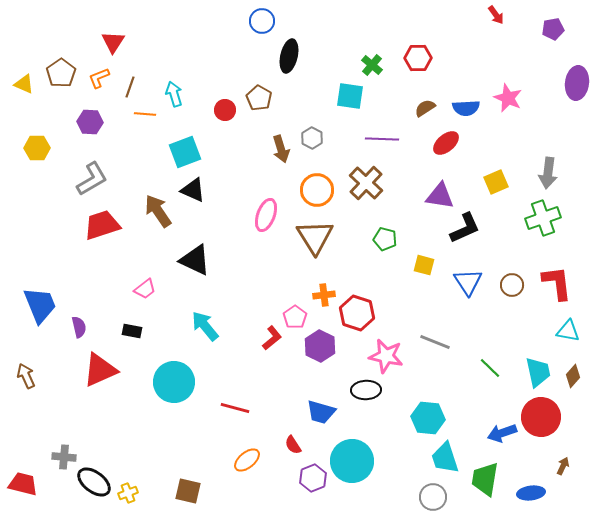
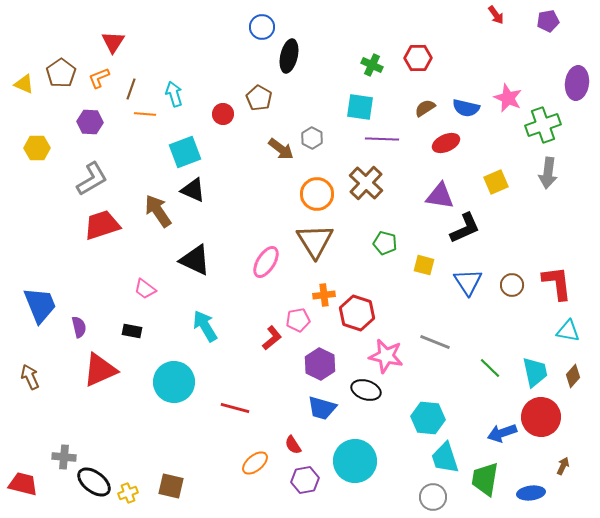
blue circle at (262, 21): moved 6 px down
purple pentagon at (553, 29): moved 5 px left, 8 px up
green cross at (372, 65): rotated 15 degrees counterclockwise
brown line at (130, 87): moved 1 px right, 2 px down
cyan square at (350, 96): moved 10 px right, 11 px down
blue semicircle at (466, 108): rotated 16 degrees clockwise
red circle at (225, 110): moved 2 px left, 4 px down
red ellipse at (446, 143): rotated 16 degrees clockwise
brown arrow at (281, 149): rotated 36 degrees counterclockwise
orange circle at (317, 190): moved 4 px down
pink ellipse at (266, 215): moved 47 px down; rotated 12 degrees clockwise
green cross at (543, 218): moved 93 px up
brown triangle at (315, 237): moved 4 px down
green pentagon at (385, 239): moved 4 px down
pink trapezoid at (145, 289): rotated 75 degrees clockwise
pink pentagon at (295, 317): moved 3 px right, 3 px down; rotated 25 degrees clockwise
cyan arrow at (205, 326): rotated 8 degrees clockwise
purple hexagon at (320, 346): moved 18 px down
cyan trapezoid at (538, 372): moved 3 px left
brown arrow at (26, 376): moved 4 px right, 1 px down
black ellipse at (366, 390): rotated 20 degrees clockwise
blue trapezoid at (321, 412): moved 1 px right, 4 px up
orange ellipse at (247, 460): moved 8 px right, 3 px down
cyan circle at (352, 461): moved 3 px right
purple hexagon at (313, 478): moved 8 px left, 2 px down; rotated 12 degrees clockwise
brown square at (188, 491): moved 17 px left, 5 px up
